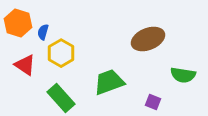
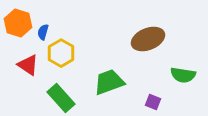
red triangle: moved 3 px right
